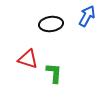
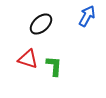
black ellipse: moved 10 px left; rotated 35 degrees counterclockwise
green L-shape: moved 7 px up
